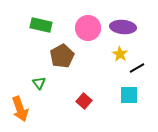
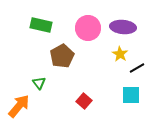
cyan square: moved 2 px right
orange arrow: moved 1 px left, 3 px up; rotated 120 degrees counterclockwise
